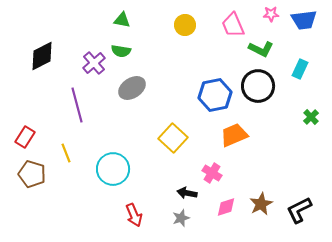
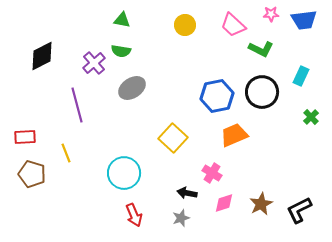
pink trapezoid: rotated 24 degrees counterclockwise
cyan rectangle: moved 1 px right, 7 px down
black circle: moved 4 px right, 6 px down
blue hexagon: moved 2 px right, 1 px down
red rectangle: rotated 55 degrees clockwise
cyan circle: moved 11 px right, 4 px down
pink diamond: moved 2 px left, 4 px up
